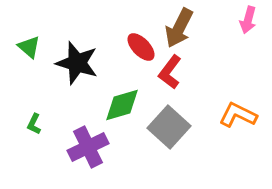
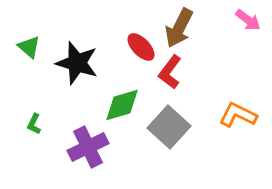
pink arrow: rotated 68 degrees counterclockwise
